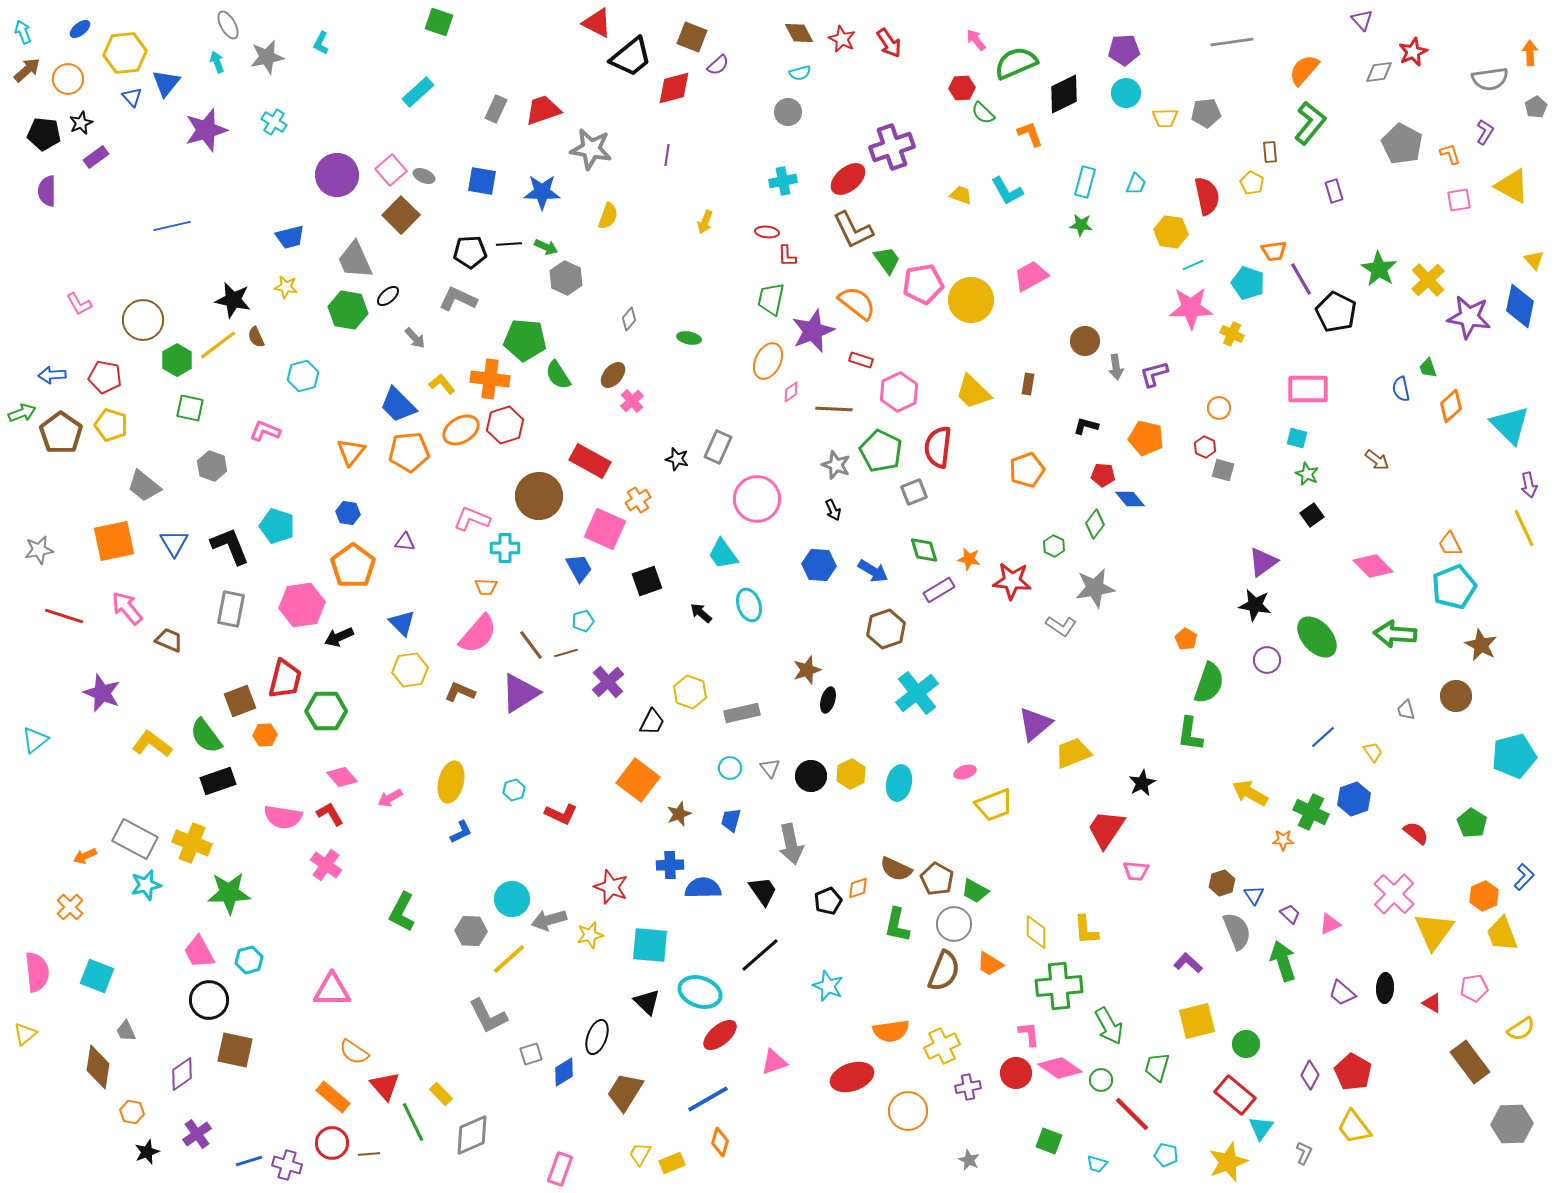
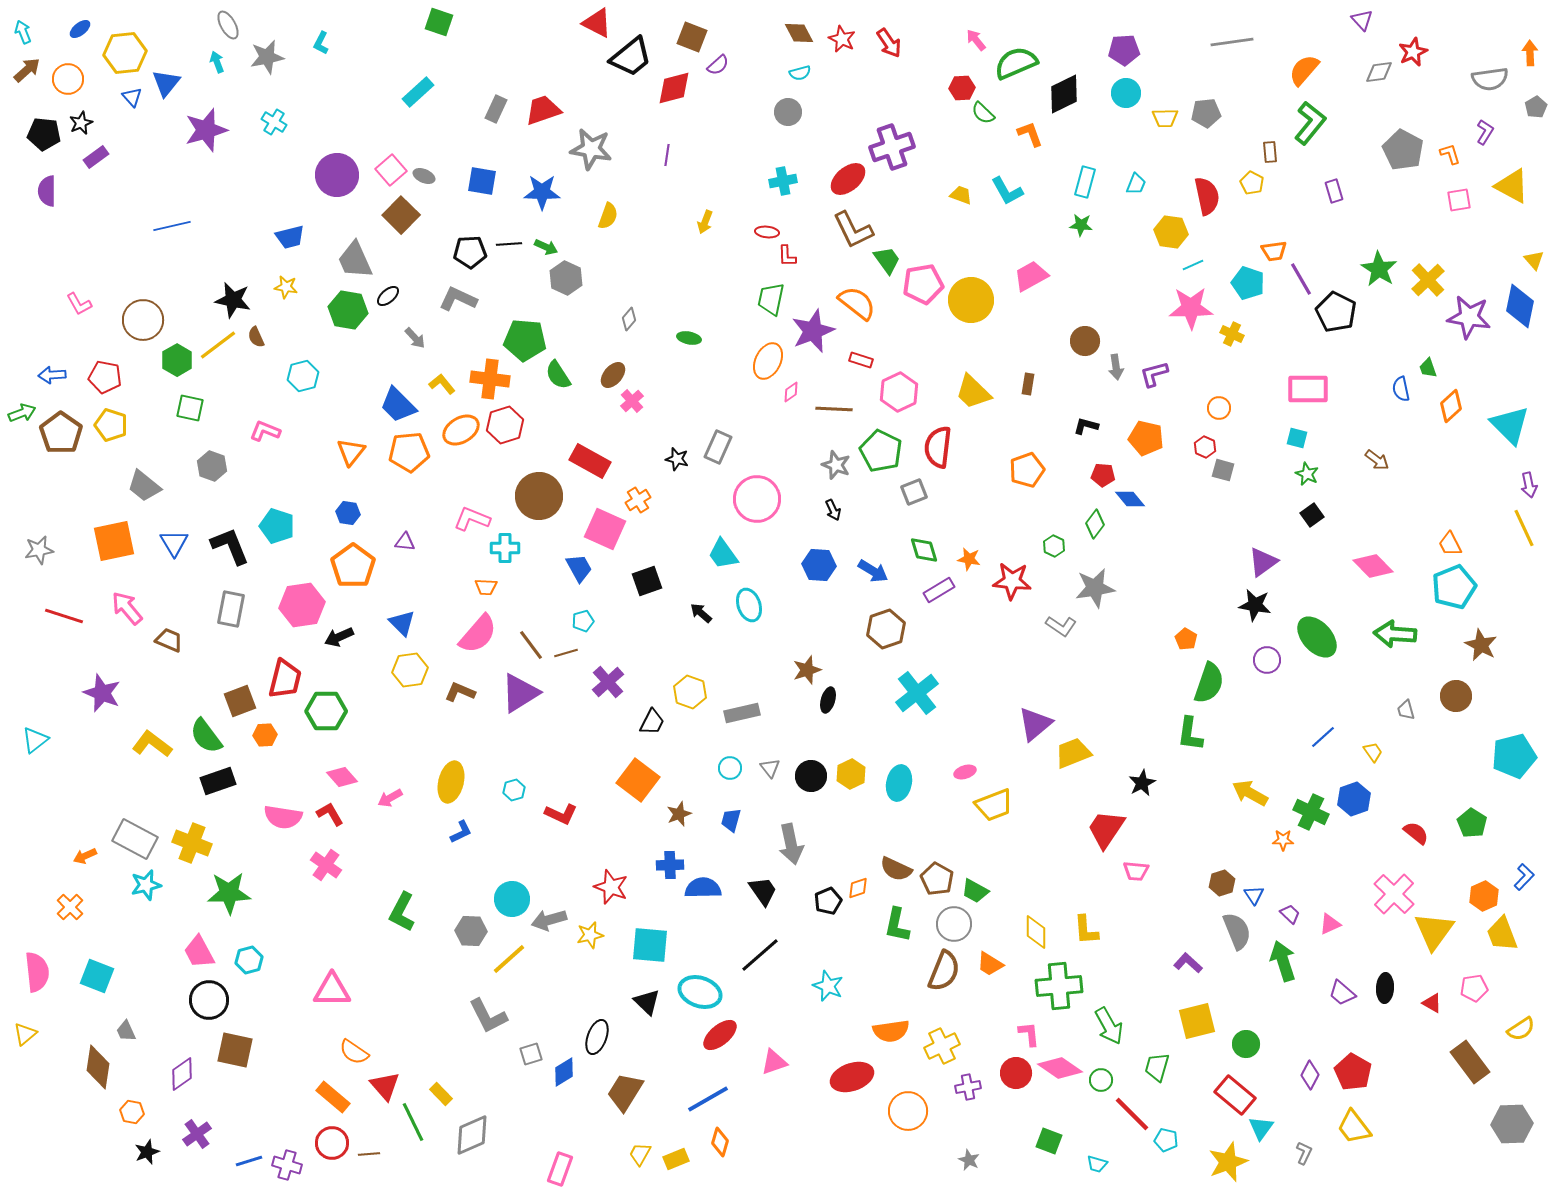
gray pentagon at (1402, 144): moved 1 px right, 6 px down
cyan pentagon at (1166, 1155): moved 15 px up
yellow rectangle at (672, 1163): moved 4 px right, 4 px up
